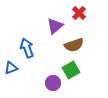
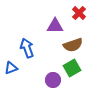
purple triangle: rotated 42 degrees clockwise
brown semicircle: moved 1 px left
green square: moved 1 px right, 2 px up
purple circle: moved 3 px up
